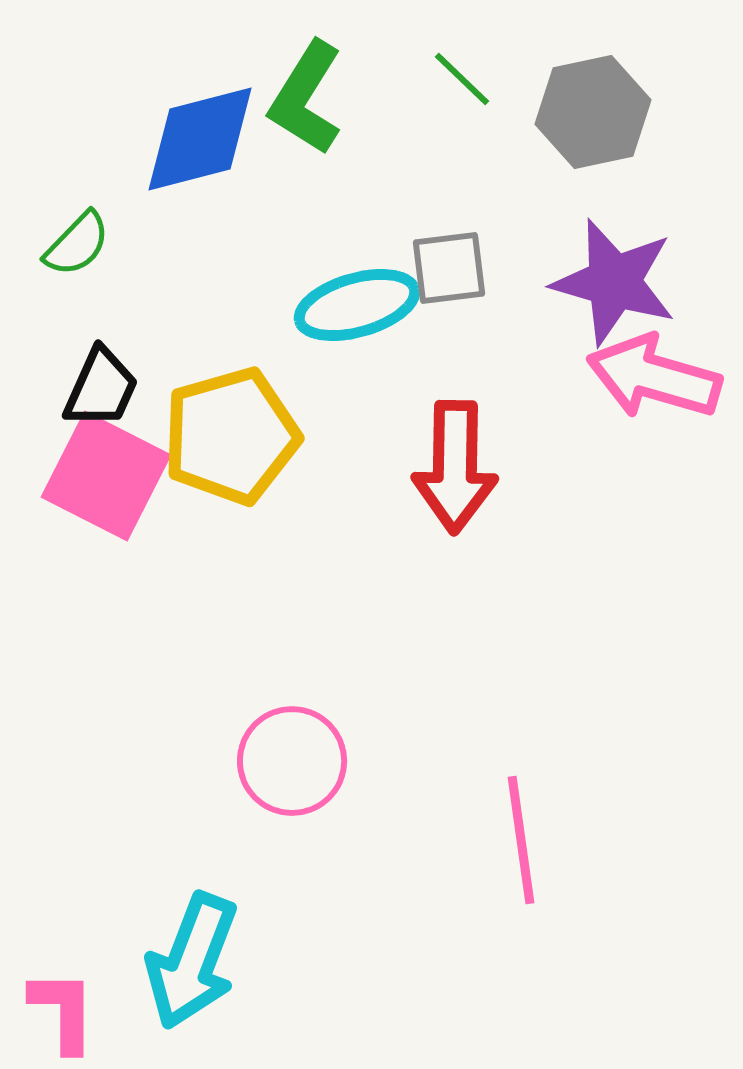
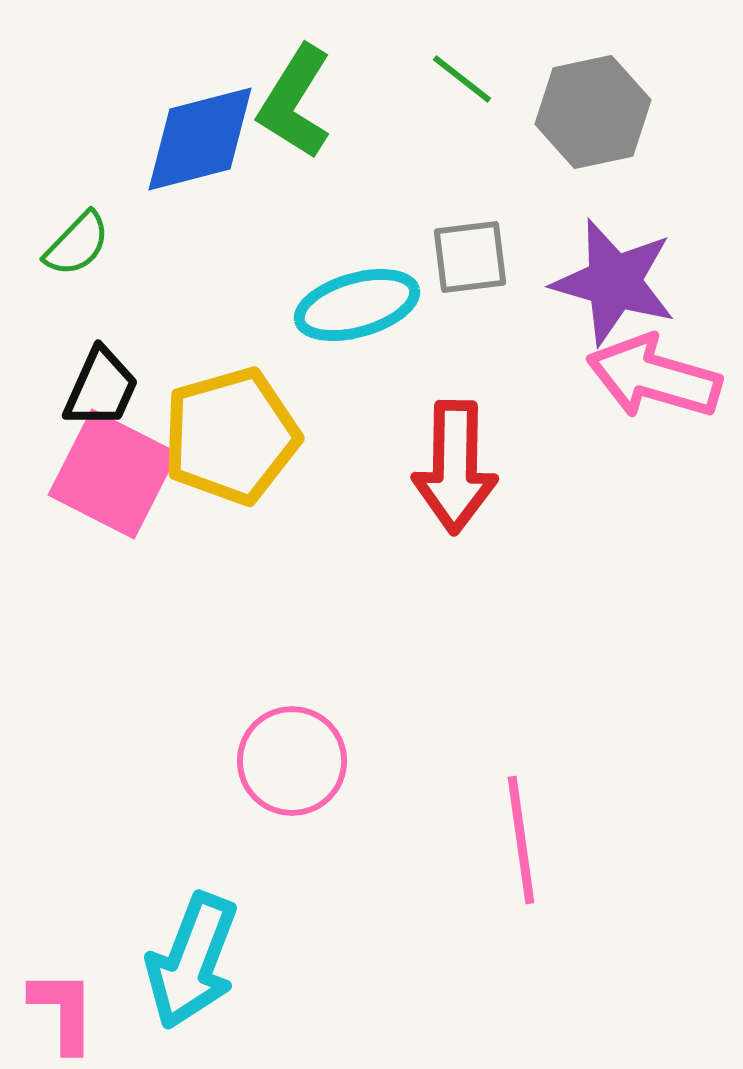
green line: rotated 6 degrees counterclockwise
green L-shape: moved 11 px left, 4 px down
gray square: moved 21 px right, 11 px up
pink square: moved 7 px right, 2 px up
